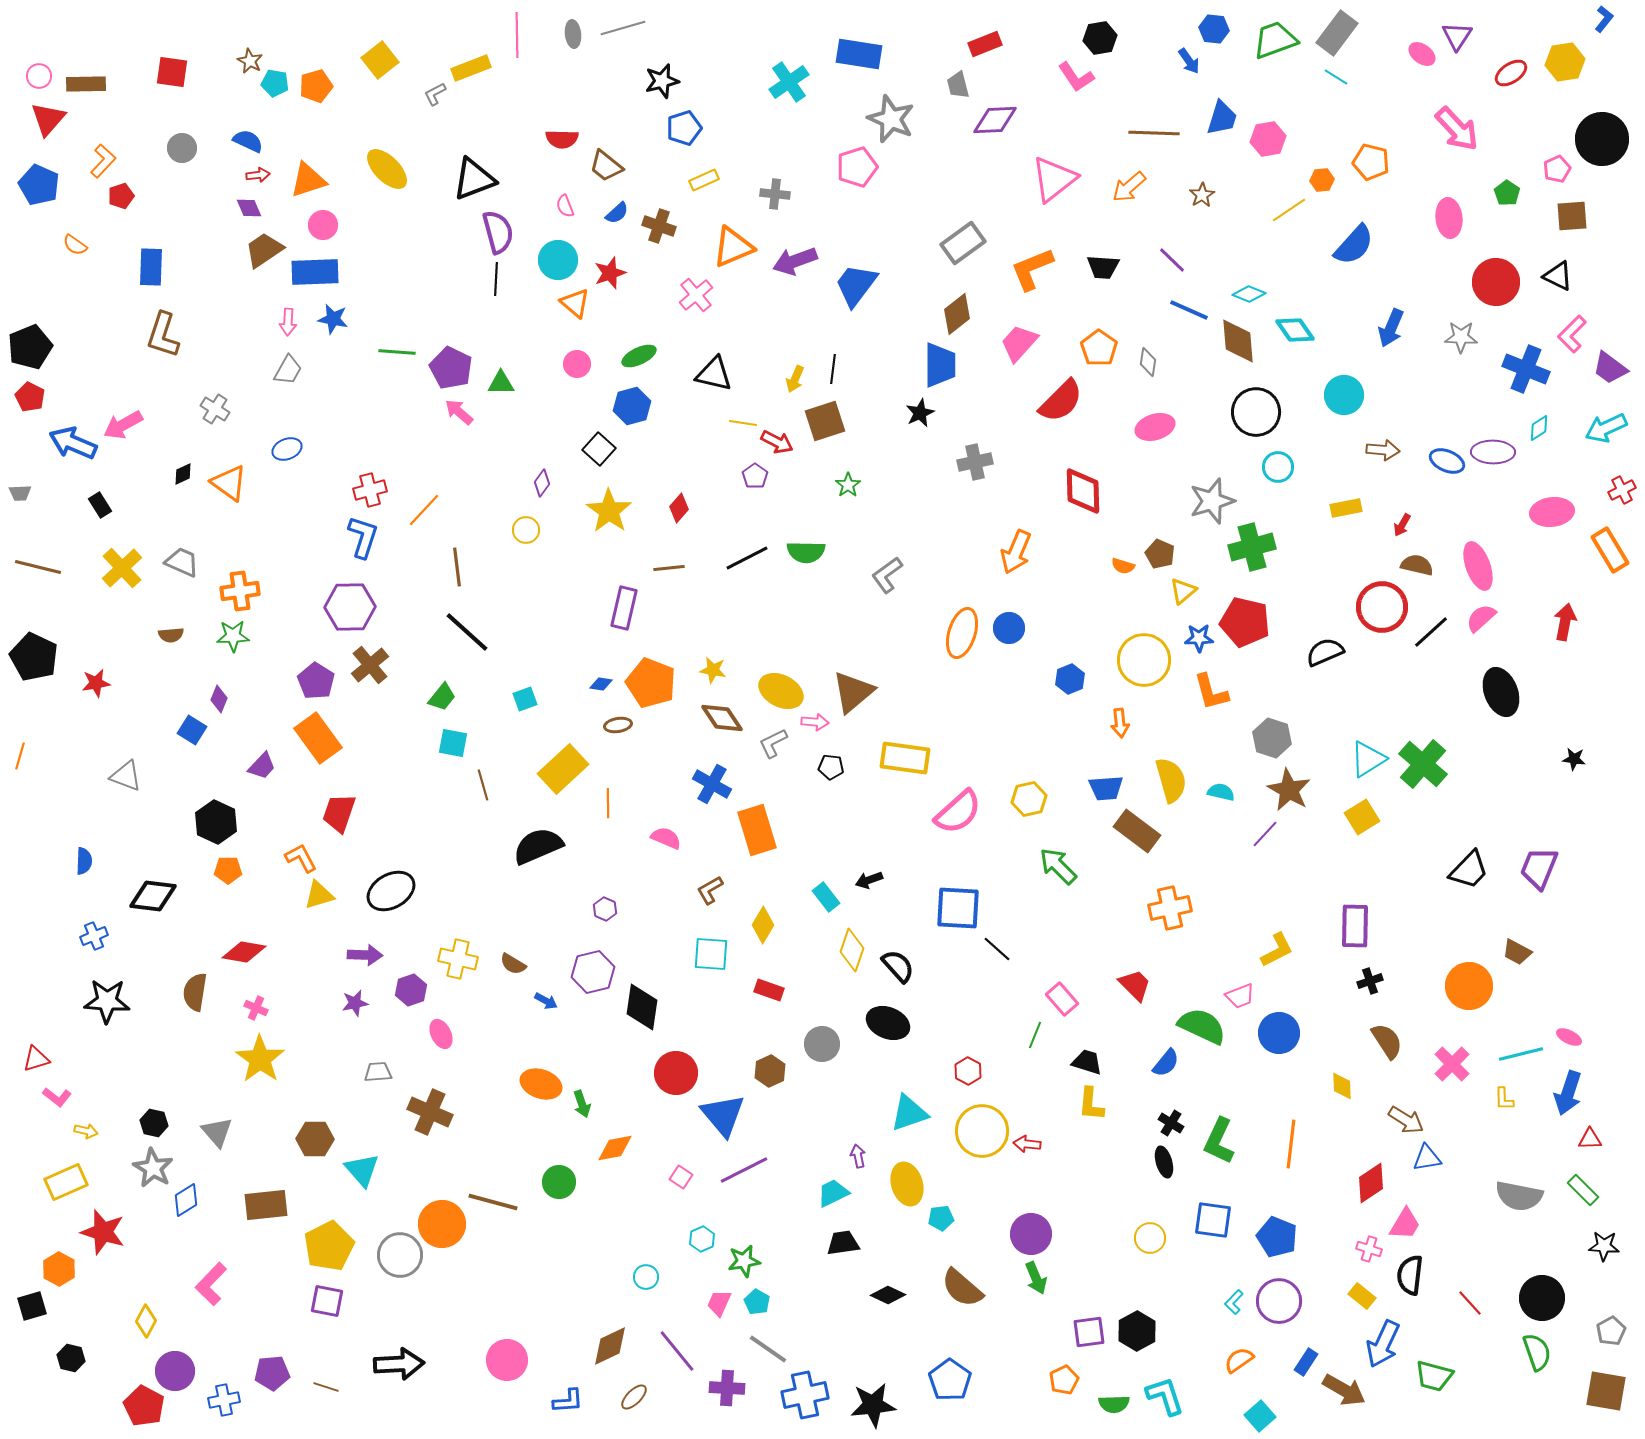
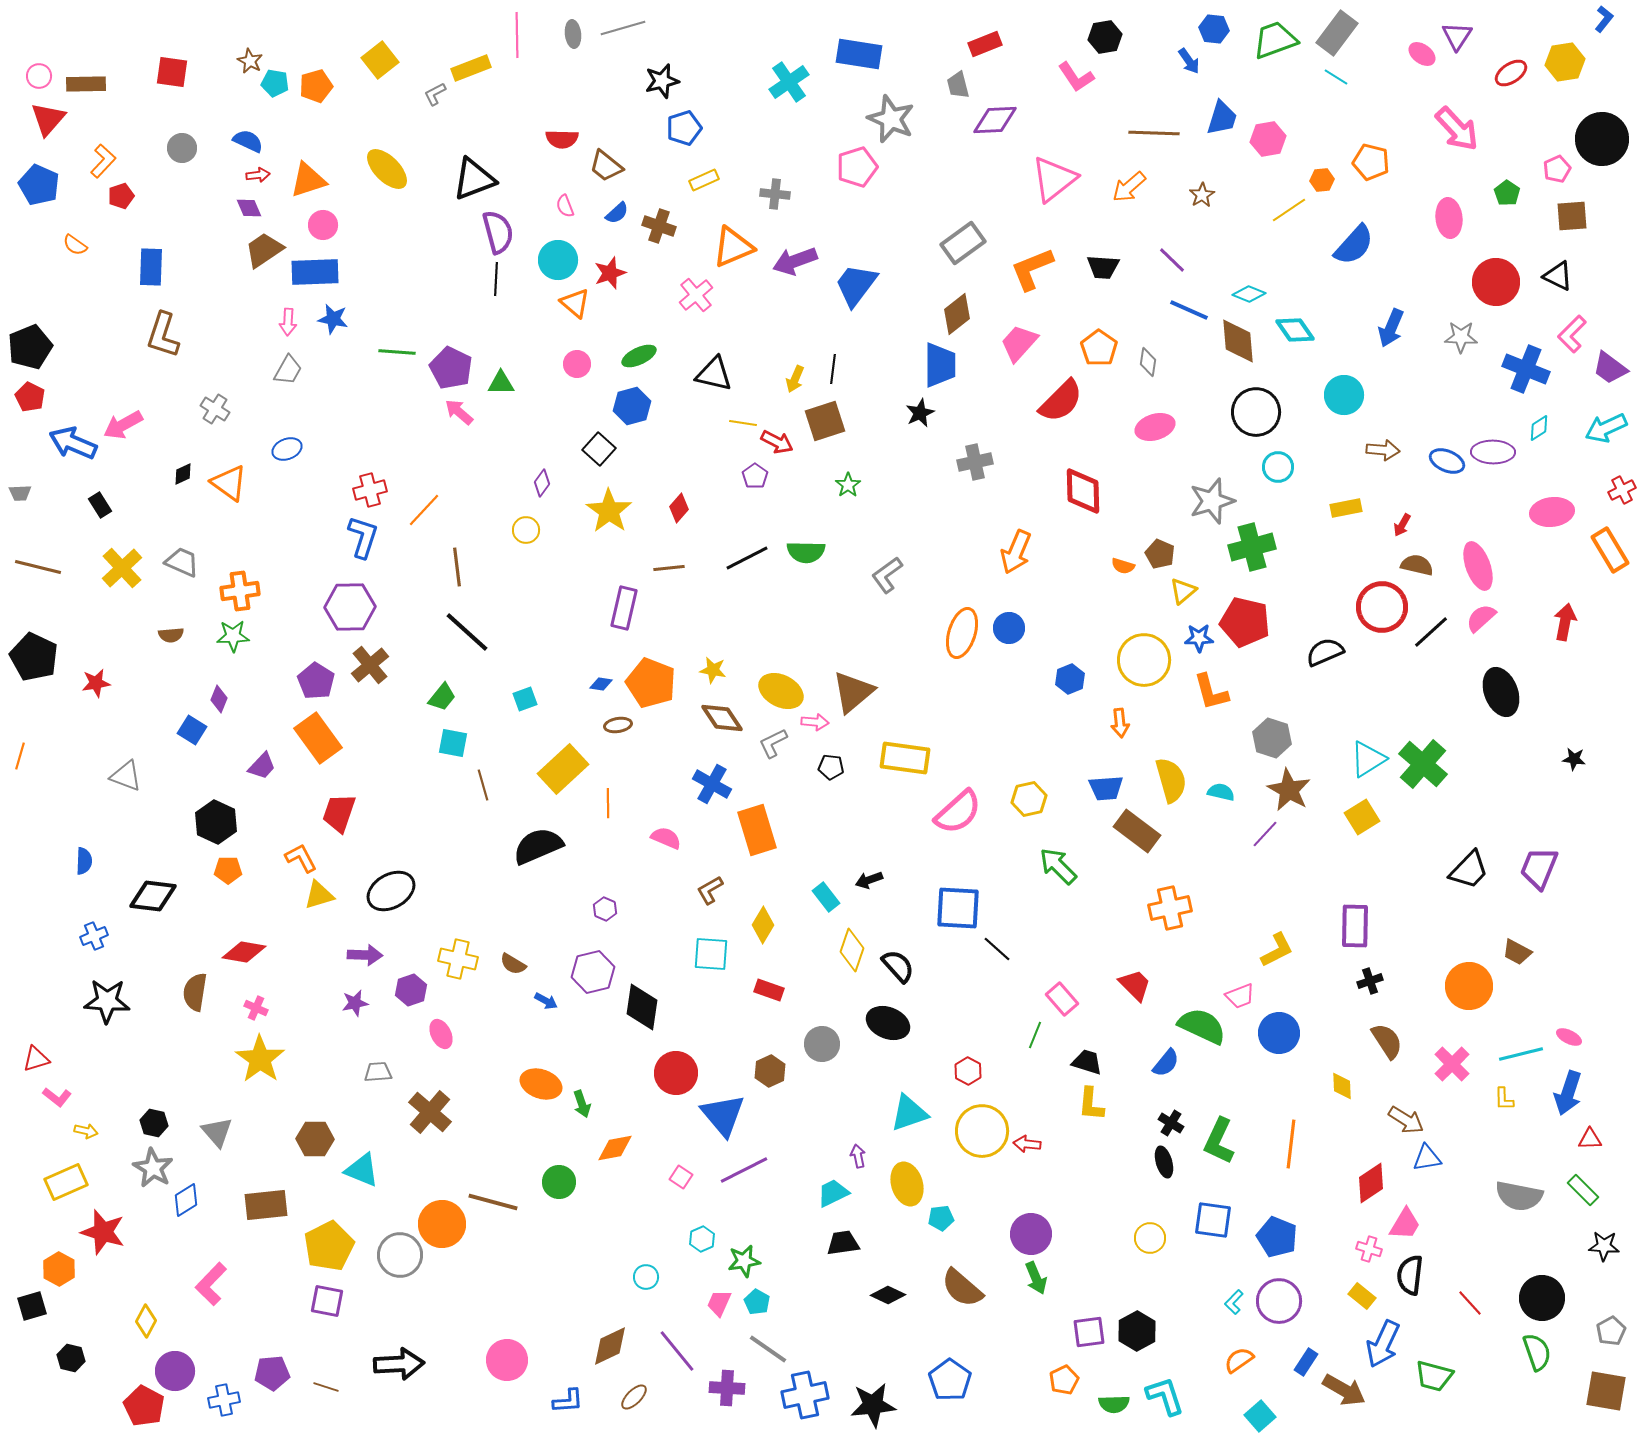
black hexagon at (1100, 38): moved 5 px right, 1 px up
brown cross at (430, 1112): rotated 18 degrees clockwise
cyan triangle at (362, 1170): rotated 27 degrees counterclockwise
